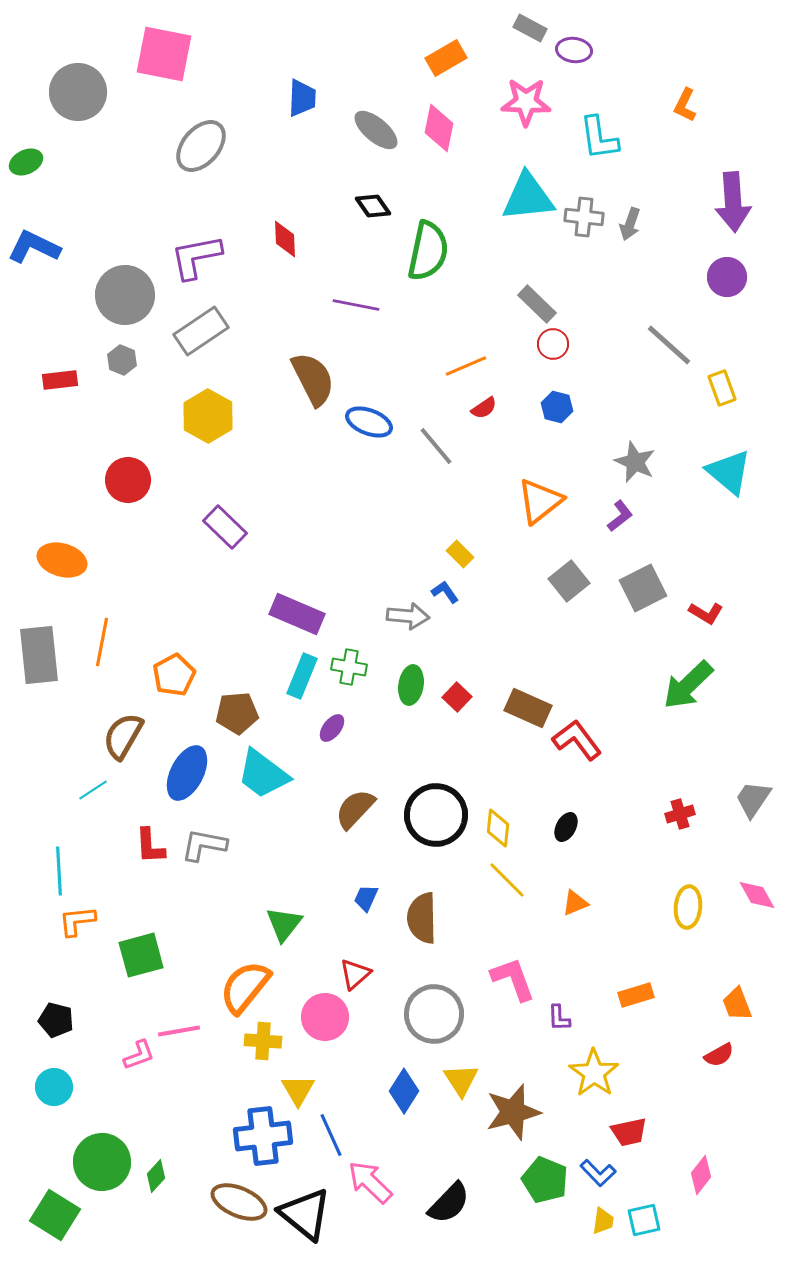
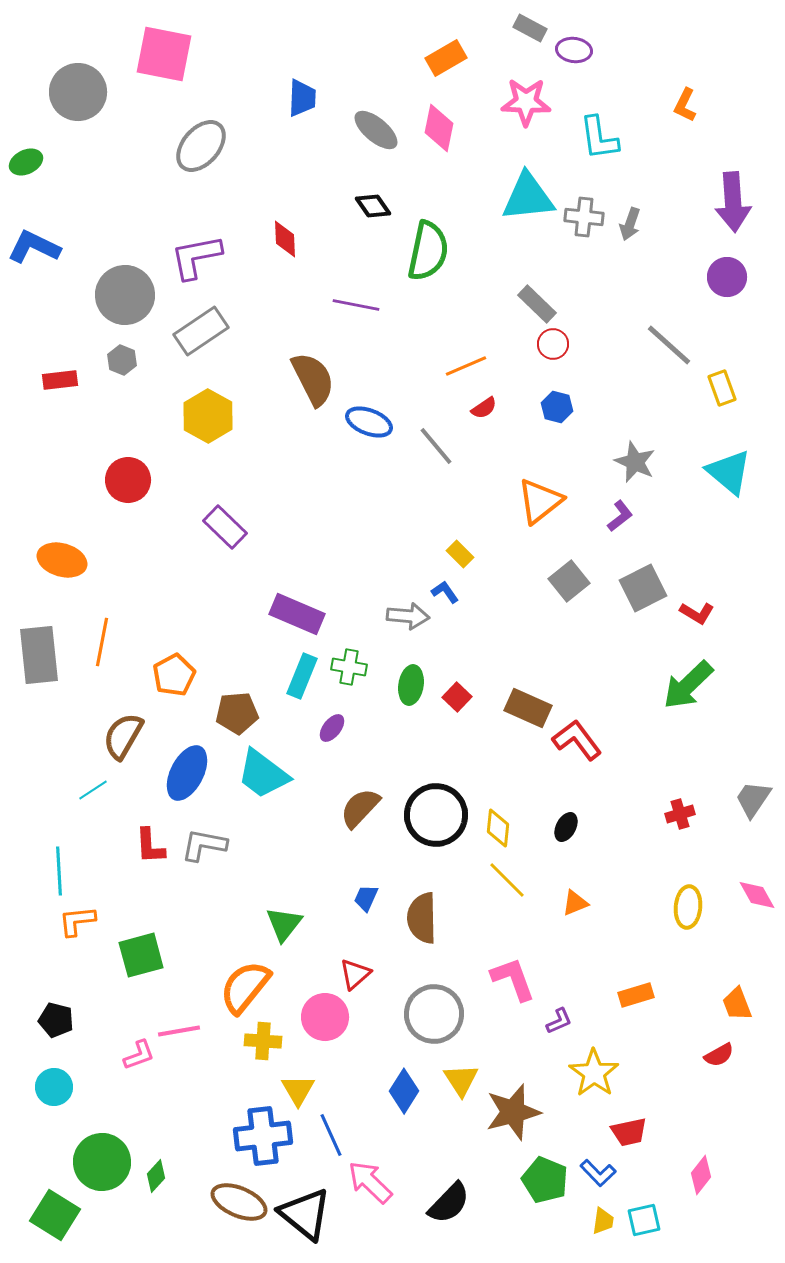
red L-shape at (706, 613): moved 9 px left
brown semicircle at (355, 809): moved 5 px right, 1 px up
purple L-shape at (559, 1018): moved 3 px down; rotated 112 degrees counterclockwise
